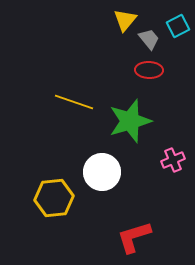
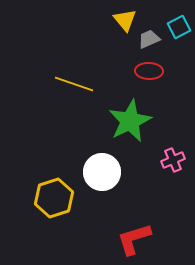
yellow triangle: rotated 20 degrees counterclockwise
cyan square: moved 1 px right, 1 px down
gray trapezoid: rotated 75 degrees counterclockwise
red ellipse: moved 1 px down
yellow line: moved 18 px up
green star: rotated 9 degrees counterclockwise
yellow hexagon: rotated 12 degrees counterclockwise
red L-shape: moved 2 px down
